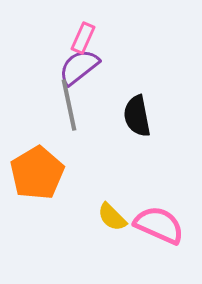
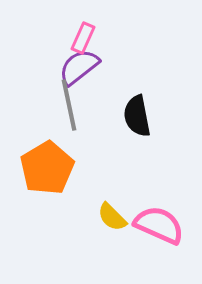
orange pentagon: moved 10 px right, 5 px up
